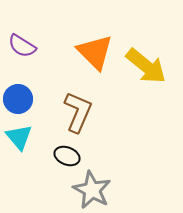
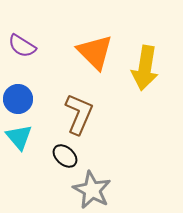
yellow arrow: moved 1 px left, 2 px down; rotated 60 degrees clockwise
brown L-shape: moved 1 px right, 2 px down
black ellipse: moved 2 px left; rotated 20 degrees clockwise
